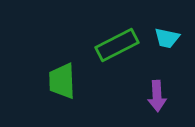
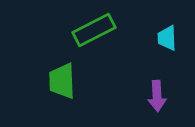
cyan trapezoid: rotated 76 degrees clockwise
green rectangle: moved 23 px left, 15 px up
